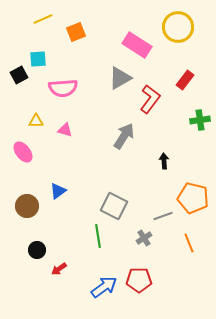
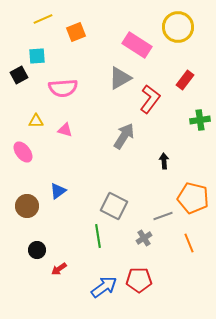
cyan square: moved 1 px left, 3 px up
